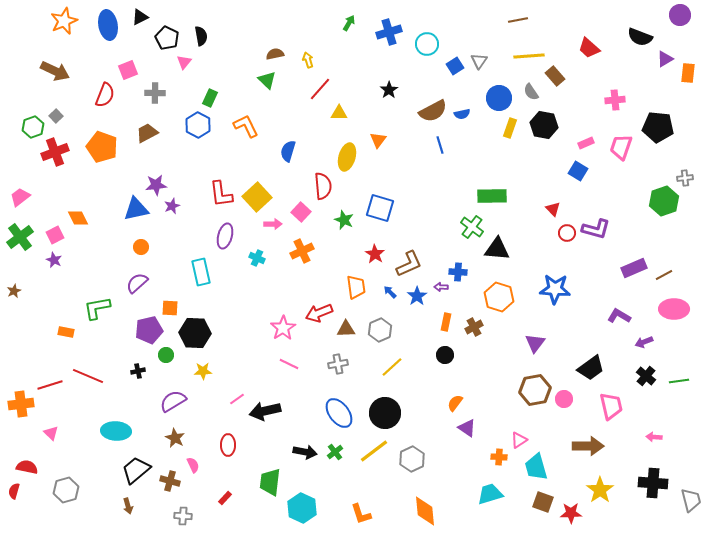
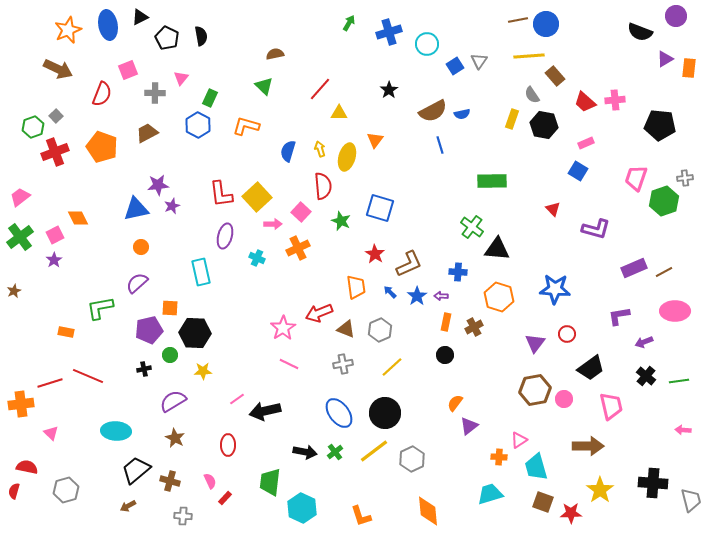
purple circle at (680, 15): moved 4 px left, 1 px down
orange star at (64, 21): moved 4 px right, 9 px down
black semicircle at (640, 37): moved 5 px up
red trapezoid at (589, 48): moved 4 px left, 54 px down
yellow arrow at (308, 60): moved 12 px right, 89 px down
pink triangle at (184, 62): moved 3 px left, 16 px down
brown arrow at (55, 71): moved 3 px right, 2 px up
orange rectangle at (688, 73): moved 1 px right, 5 px up
green triangle at (267, 80): moved 3 px left, 6 px down
gray semicircle at (531, 92): moved 1 px right, 3 px down
red semicircle at (105, 95): moved 3 px left, 1 px up
blue circle at (499, 98): moved 47 px right, 74 px up
orange L-shape at (246, 126): rotated 48 degrees counterclockwise
black pentagon at (658, 127): moved 2 px right, 2 px up
yellow rectangle at (510, 128): moved 2 px right, 9 px up
orange triangle at (378, 140): moved 3 px left
pink trapezoid at (621, 147): moved 15 px right, 31 px down
purple star at (156, 185): moved 2 px right
green rectangle at (492, 196): moved 15 px up
green star at (344, 220): moved 3 px left, 1 px down
red circle at (567, 233): moved 101 px down
orange cross at (302, 251): moved 4 px left, 3 px up
purple star at (54, 260): rotated 14 degrees clockwise
brown line at (664, 275): moved 3 px up
purple arrow at (441, 287): moved 9 px down
green L-shape at (97, 308): moved 3 px right
pink ellipse at (674, 309): moved 1 px right, 2 px down
purple L-shape at (619, 316): rotated 40 degrees counterclockwise
brown triangle at (346, 329): rotated 24 degrees clockwise
green circle at (166, 355): moved 4 px right
gray cross at (338, 364): moved 5 px right
black cross at (138, 371): moved 6 px right, 2 px up
red line at (50, 385): moved 2 px up
purple triangle at (467, 428): moved 2 px right, 2 px up; rotated 48 degrees clockwise
pink arrow at (654, 437): moved 29 px right, 7 px up
pink semicircle at (193, 465): moved 17 px right, 16 px down
brown arrow at (128, 506): rotated 77 degrees clockwise
orange diamond at (425, 511): moved 3 px right
orange L-shape at (361, 514): moved 2 px down
